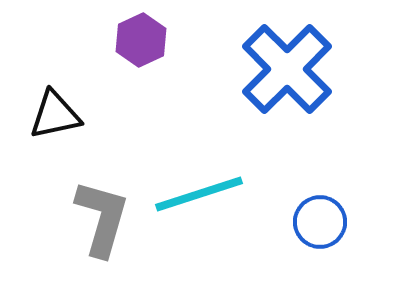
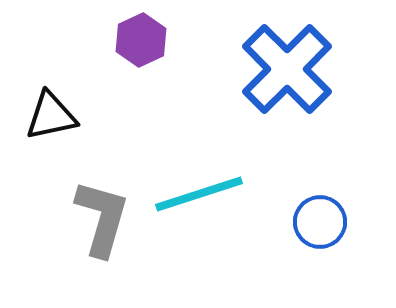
black triangle: moved 4 px left, 1 px down
